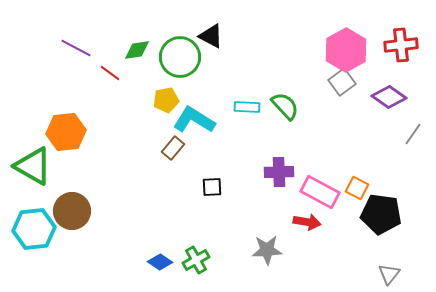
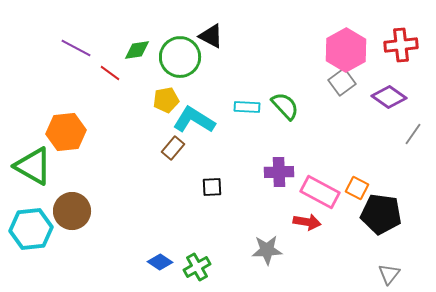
cyan hexagon: moved 3 px left
green cross: moved 1 px right, 7 px down
